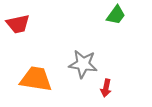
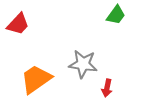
red trapezoid: rotated 35 degrees counterclockwise
orange trapezoid: rotated 44 degrees counterclockwise
red arrow: moved 1 px right
